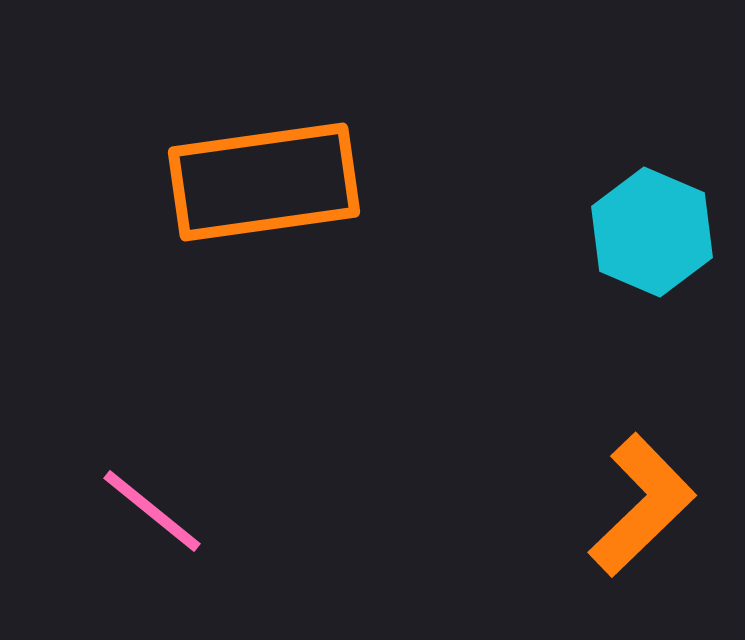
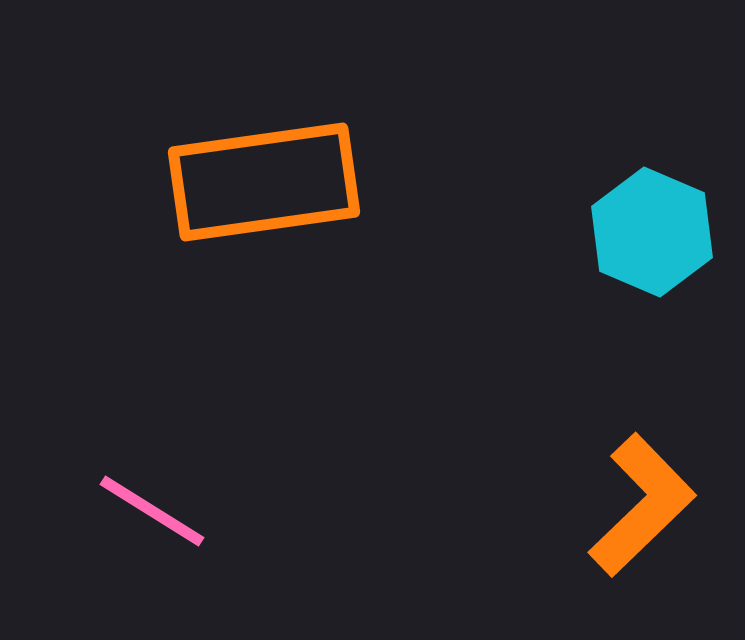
pink line: rotated 7 degrees counterclockwise
